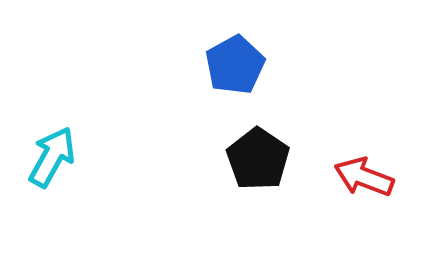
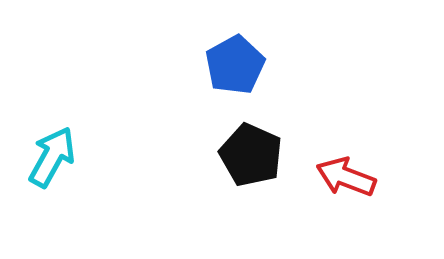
black pentagon: moved 7 px left, 4 px up; rotated 10 degrees counterclockwise
red arrow: moved 18 px left
